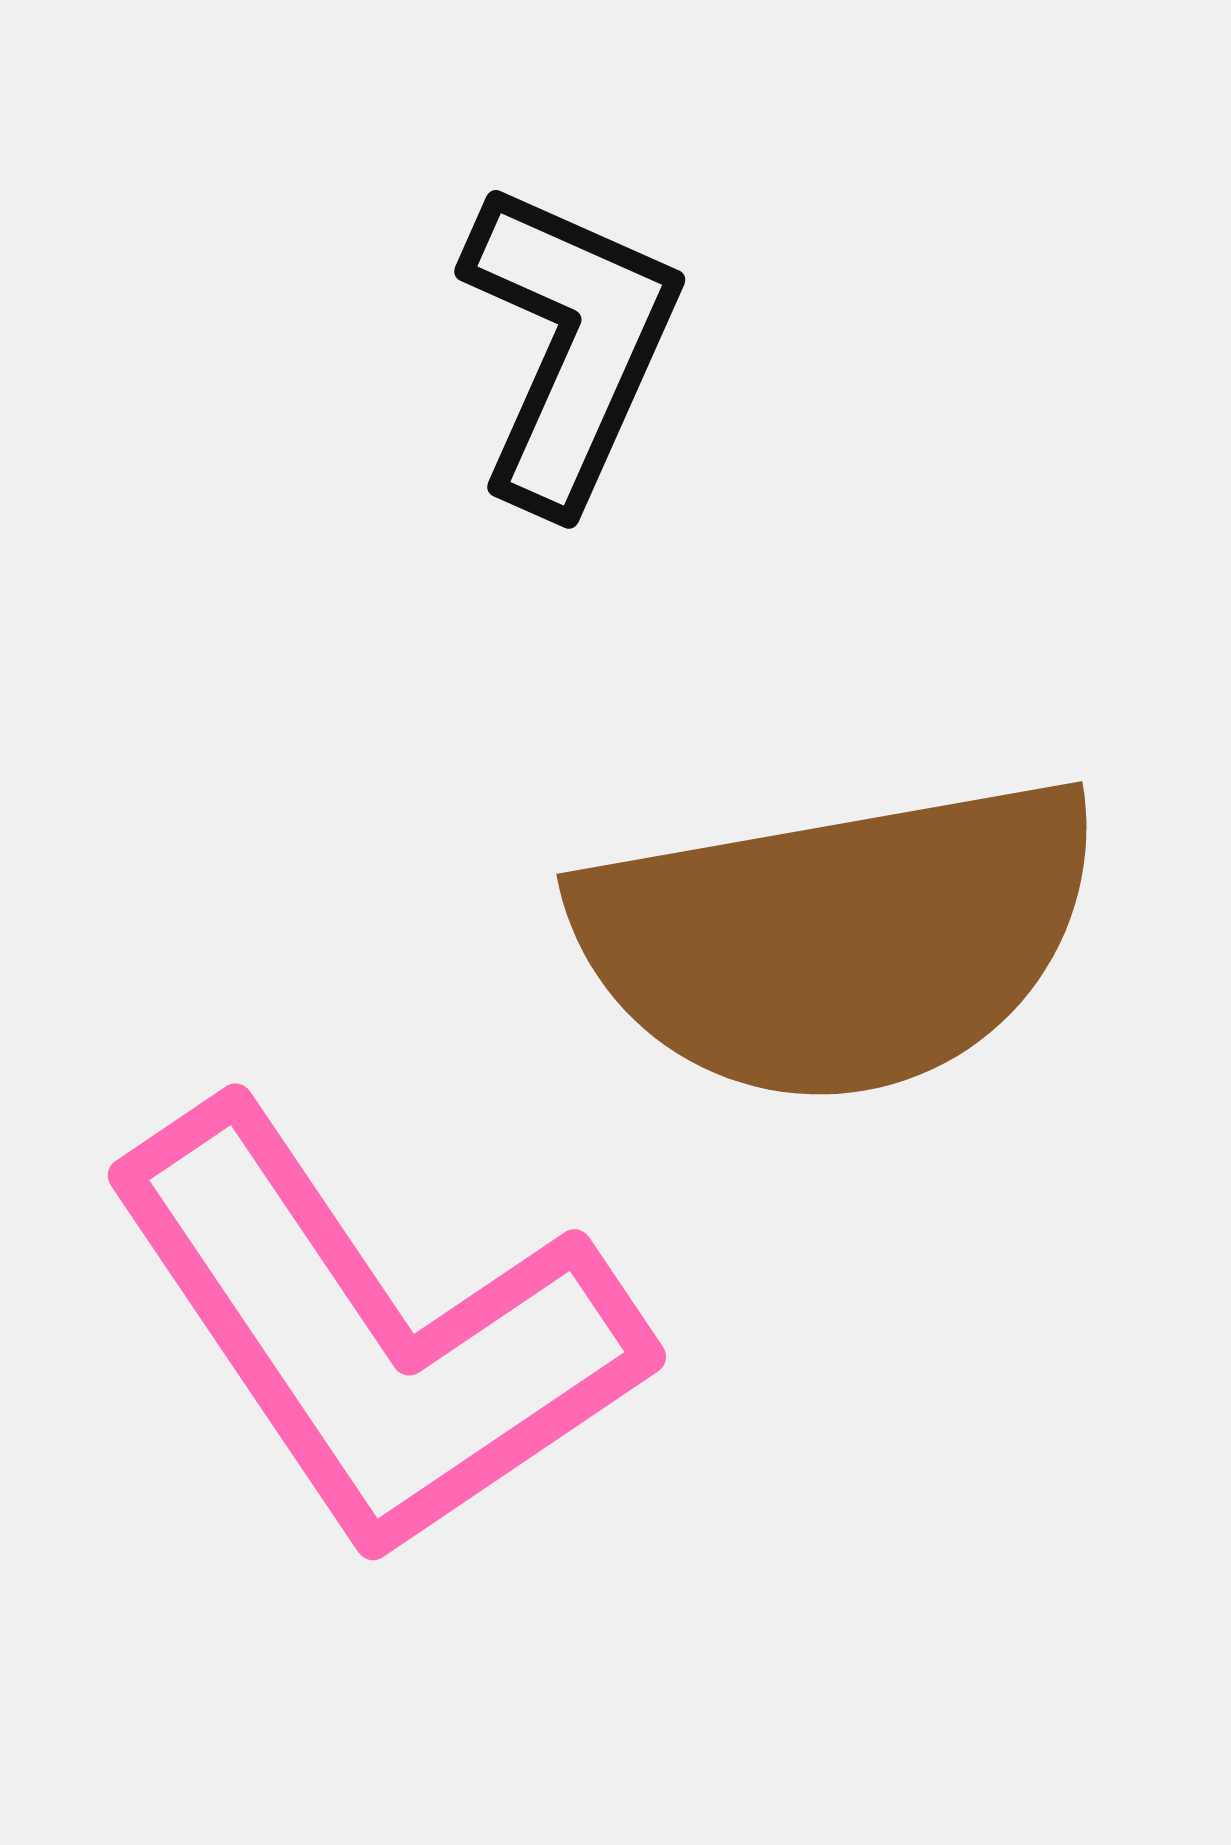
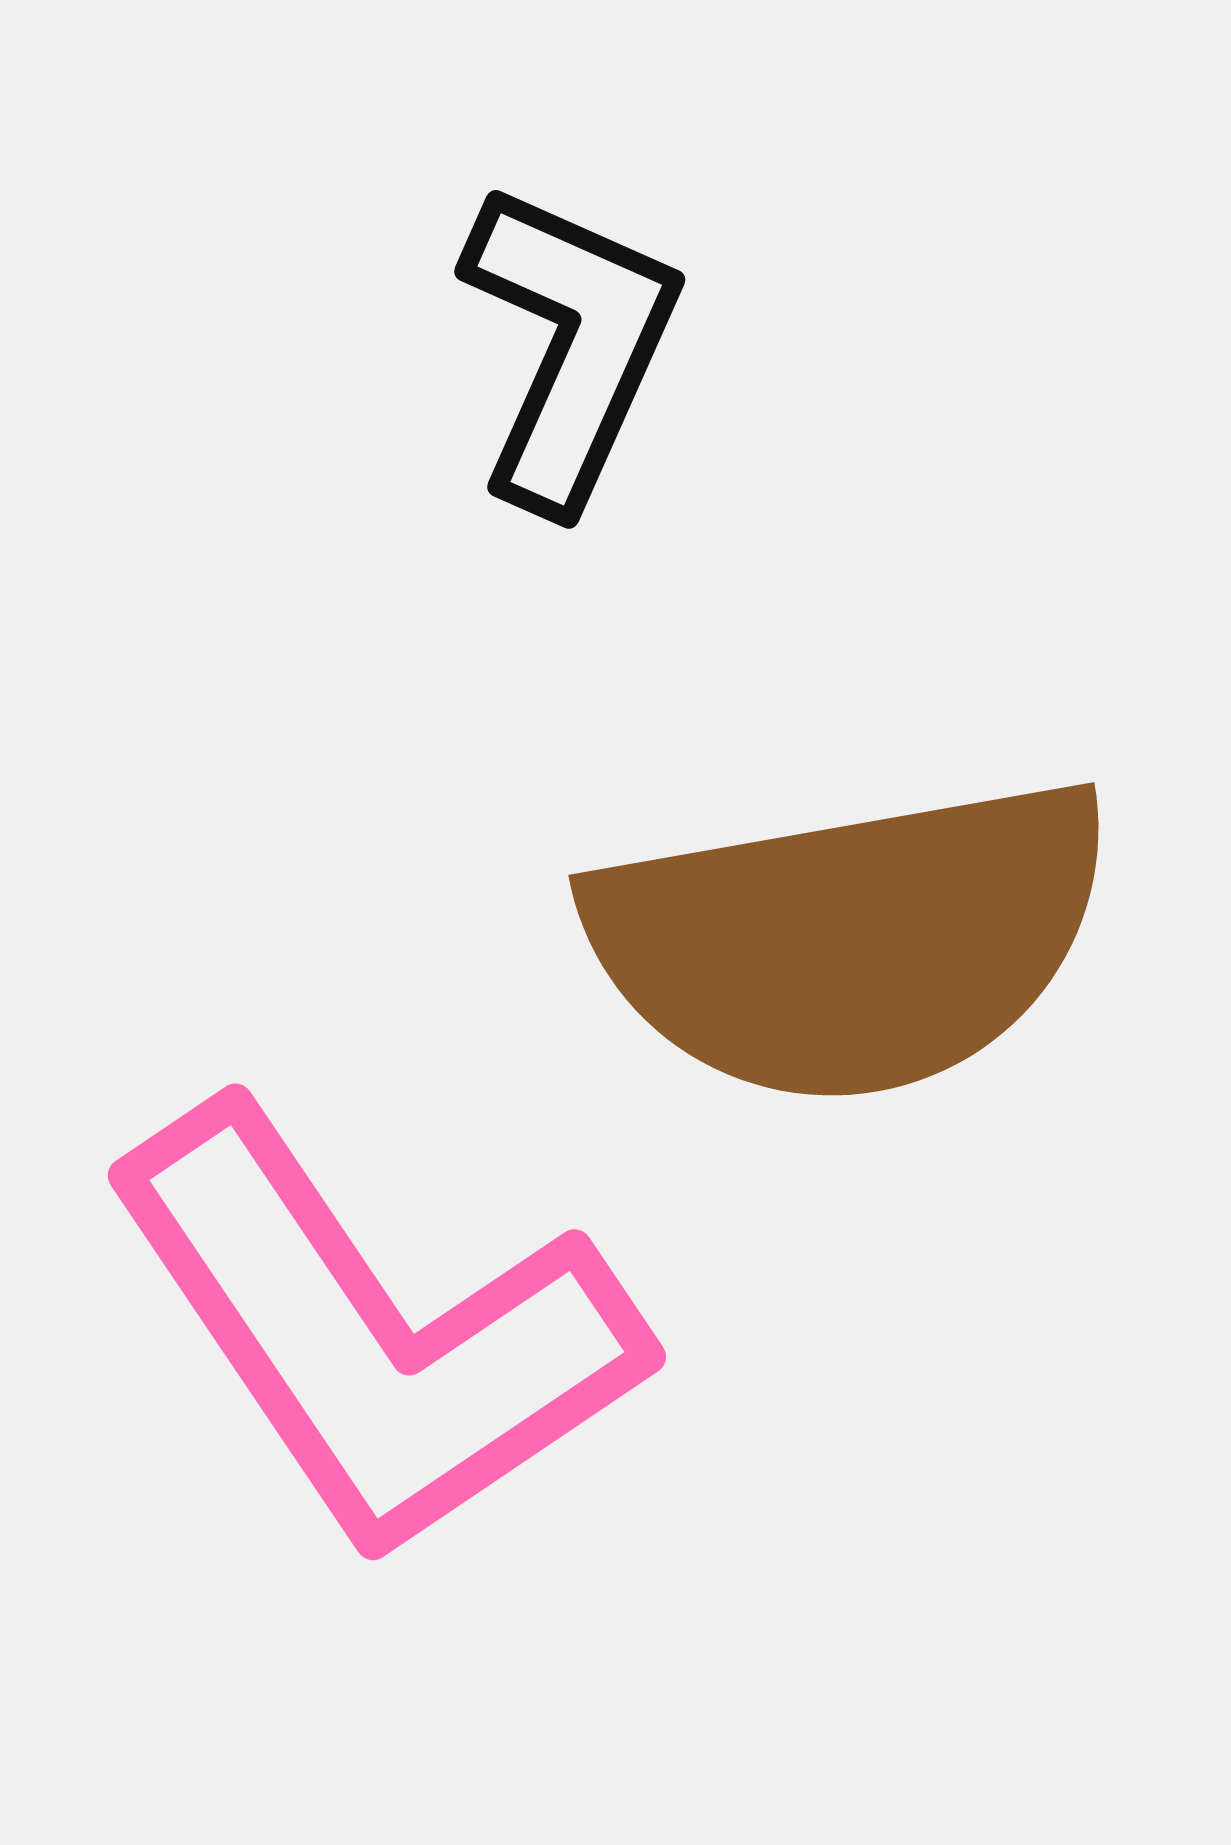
brown semicircle: moved 12 px right, 1 px down
